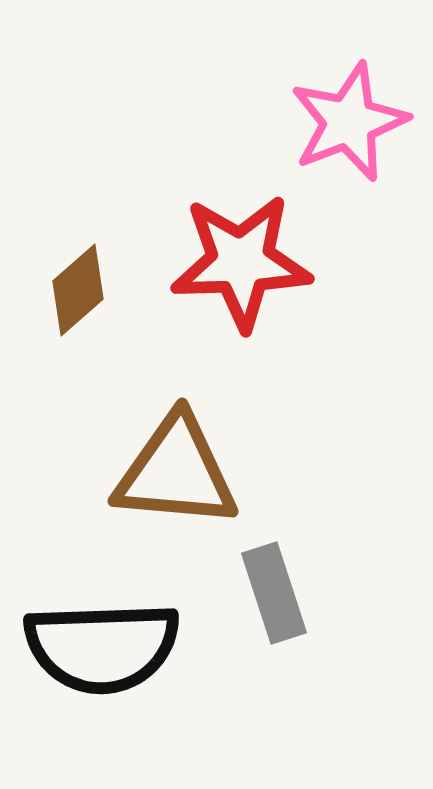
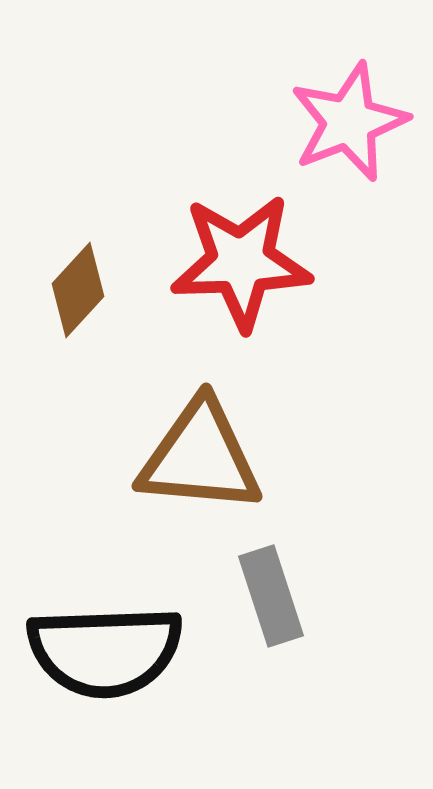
brown diamond: rotated 6 degrees counterclockwise
brown triangle: moved 24 px right, 15 px up
gray rectangle: moved 3 px left, 3 px down
black semicircle: moved 3 px right, 4 px down
